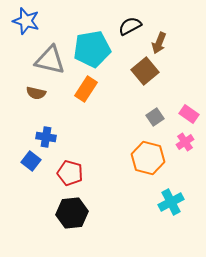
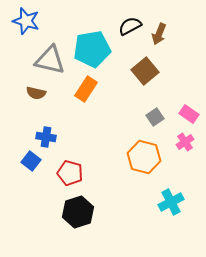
brown arrow: moved 9 px up
orange hexagon: moved 4 px left, 1 px up
black hexagon: moved 6 px right, 1 px up; rotated 12 degrees counterclockwise
